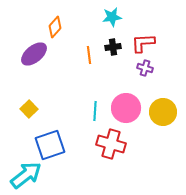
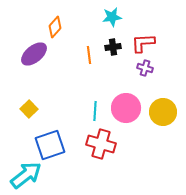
red cross: moved 10 px left
